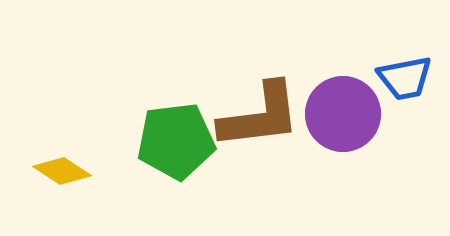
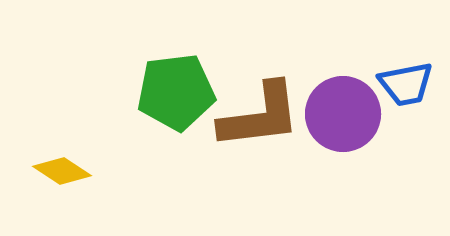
blue trapezoid: moved 1 px right, 6 px down
green pentagon: moved 49 px up
